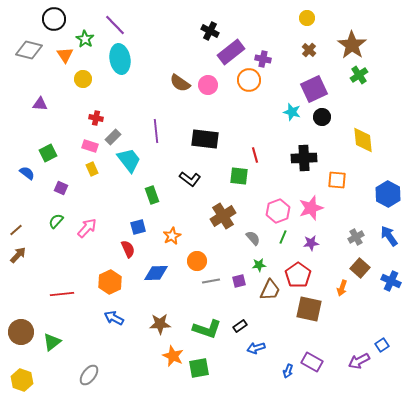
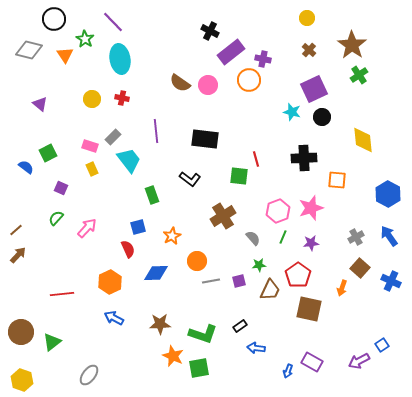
purple line at (115, 25): moved 2 px left, 3 px up
yellow circle at (83, 79): moved 9 px right, 20 px down
purple triangle at (40, 104): rotated 35 degrees clockwise
red cross at (96, 118): moved 26 px right, 20 px up
red line at (255, 155): moved 1 px right, 4 px down
blue semicircle at (27, 173): moved 1 px left, 6 px up
green semicircle at (56, 221): moved 3 px up
green L-shape at (207, 329): moved 4 px left, 5 px down
blue arrow at (256, 348): rotated 24 degrees clockwise
